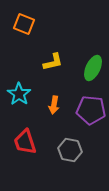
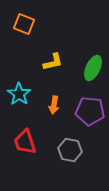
purple pentagon: moved 1 px left, 1 px down
